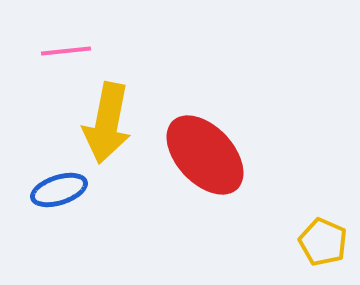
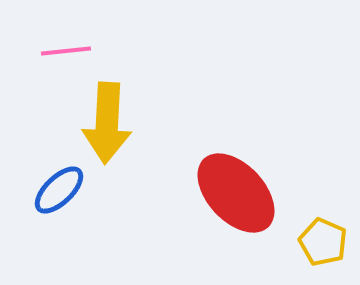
yellow arrow: rotated 8 degrees counterclockwise
red ellipse: moved 31 px right, 38 px down
blue ellipse: rotated 26 degrees counterclockwise
